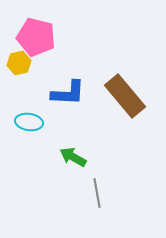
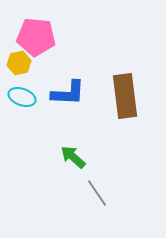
pink pentagon: rotated 9 degrees counterclockwise
brown rectangle: rotated 33 degrees clockwise
cyan ellipse: moved 7 px left, 25 px up; rotated 12 degrees clockwise
green arrow: rotated 12 degrees clockwise
gray line: rotated 24 degrees counterclockwise
